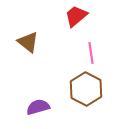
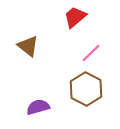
red trapezoid: moved 1 px left, 1 px down
brown triangle: moved 4 px down
pink line: rotated 55 degrees clockwise
